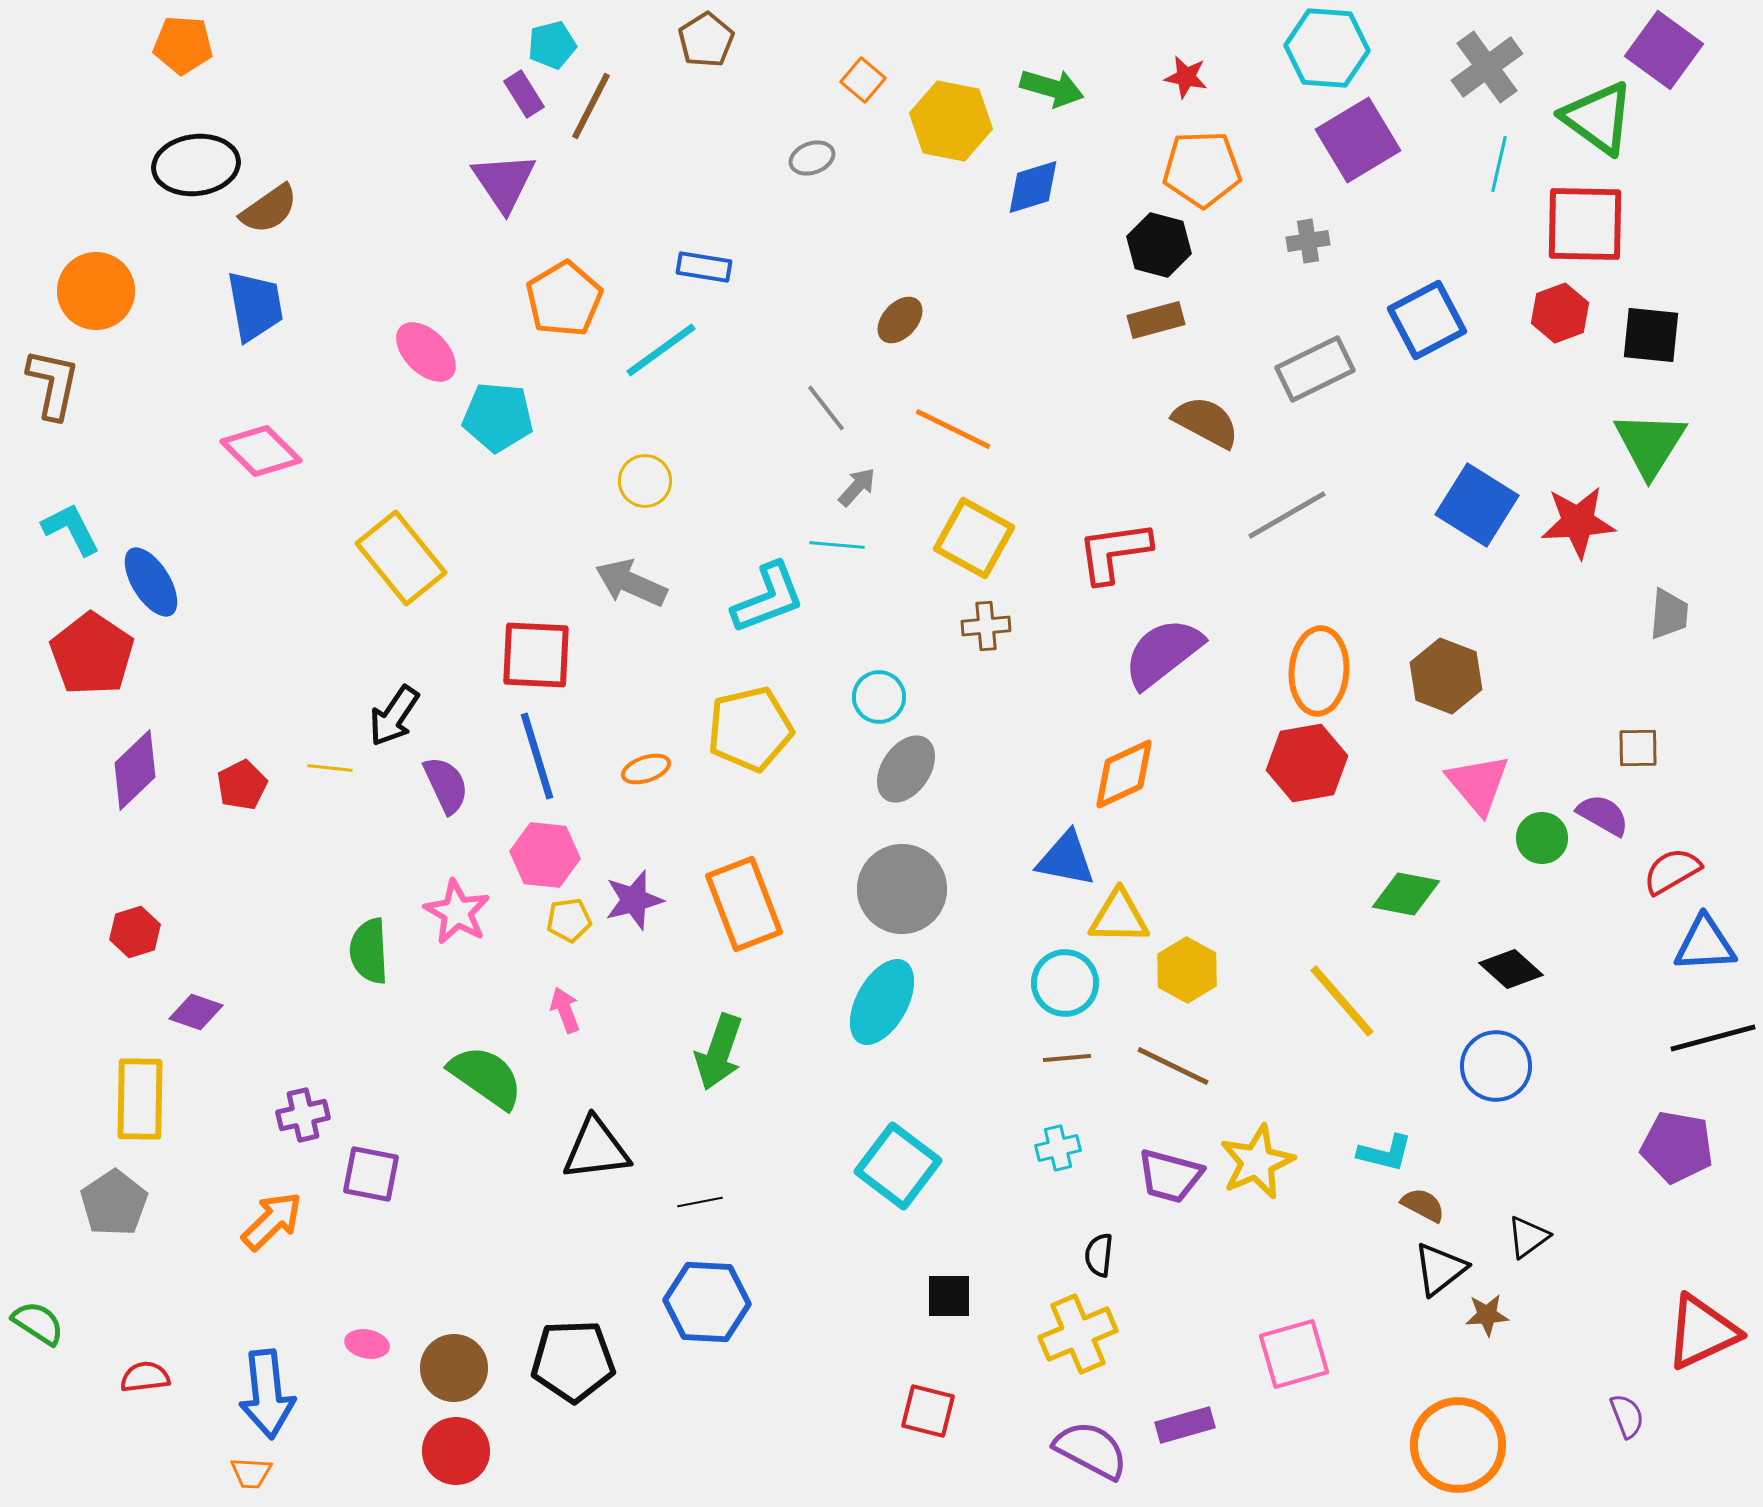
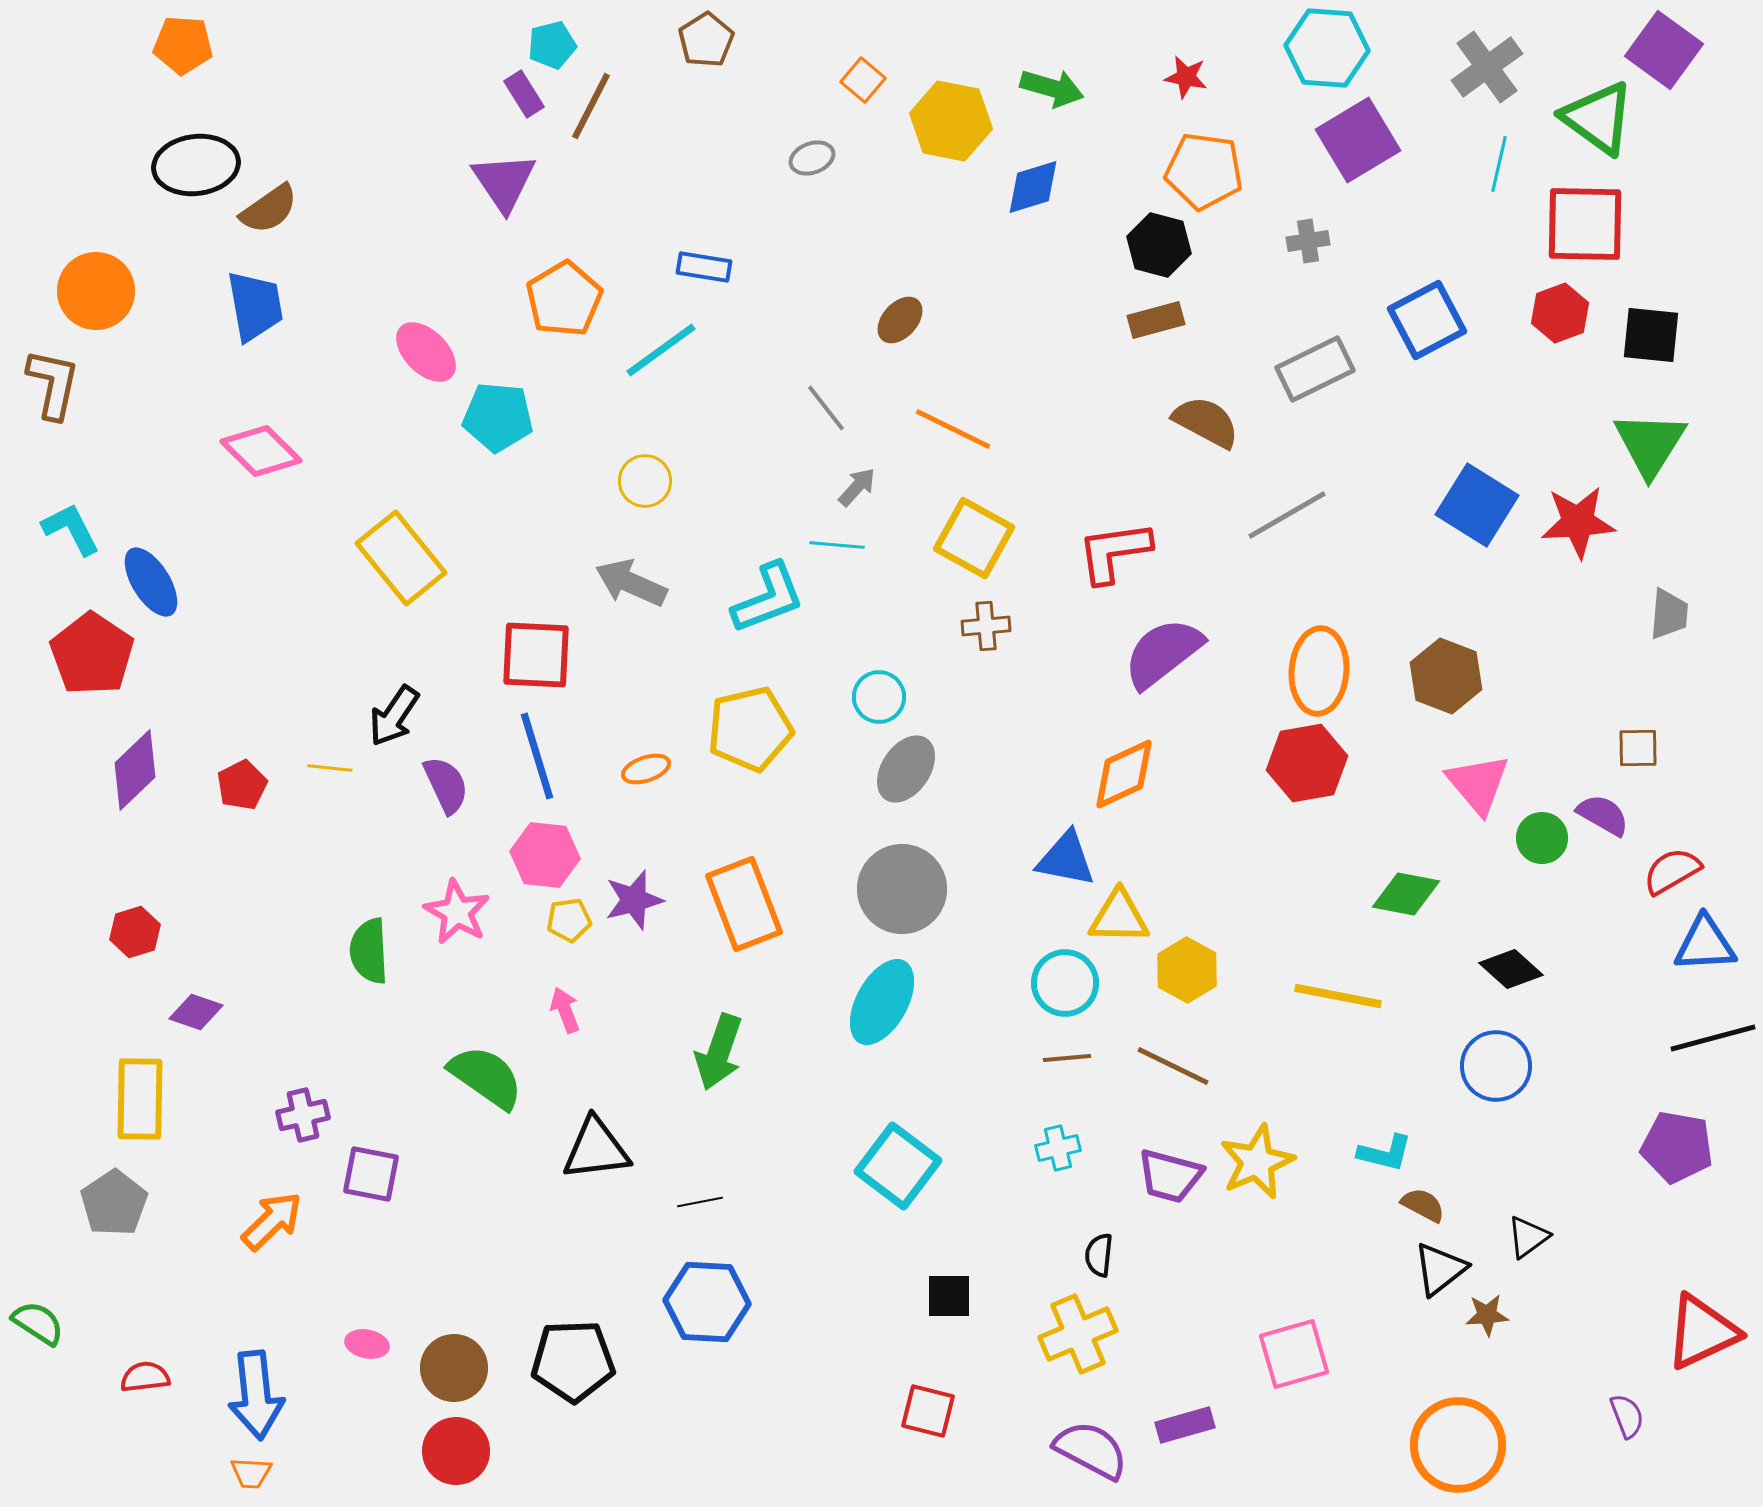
orange pentagon at (1202, 169): moved 2 px right, 2 px down; rotated 10 degrees clockwise
yellow line at (1342, 1001): moved 4 px left, 5 px up; rotated 38 degrees counterclockwise
blue arrow at (267, 1394): moved 11 px left, 1 px down
